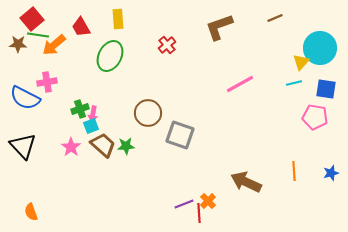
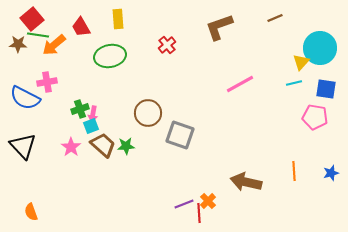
green ellipse: rotated 52 degrees clockwise
brown arrow: rotated 12 degrees counterclockwise
